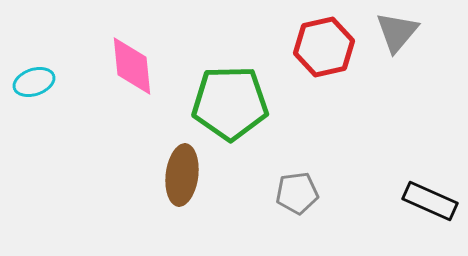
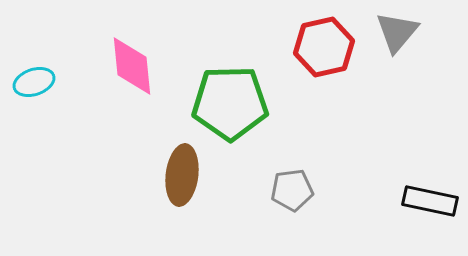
gray pentagon: moved 5 px left, 3 px up
black rectangle: rotated 12 degrees counterclockwise
